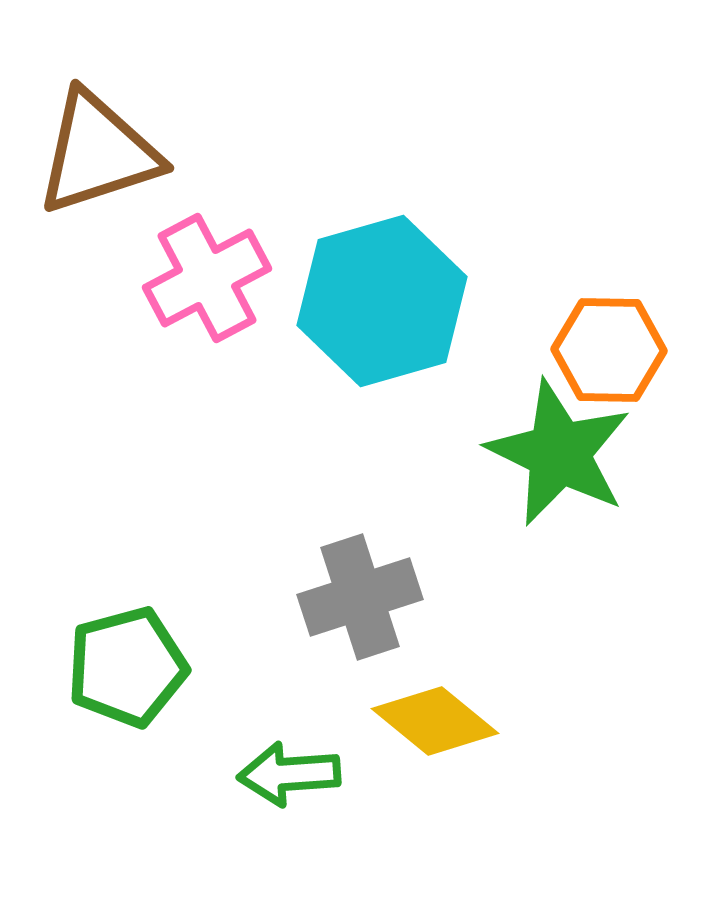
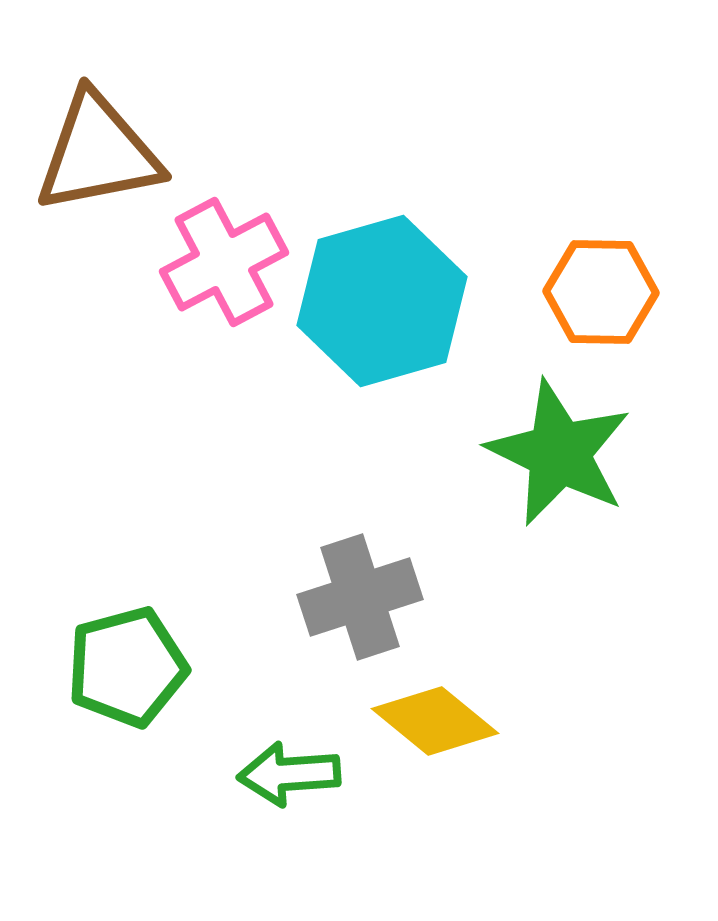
brown triangle: rotated 7 degrees clockwise
pink cross: moved 17 px right, 16 px up
orange hexagon: moved 8 px left, 58 px up
